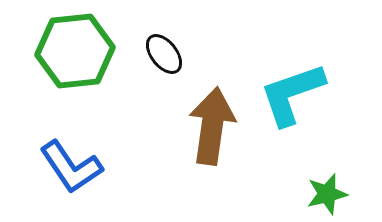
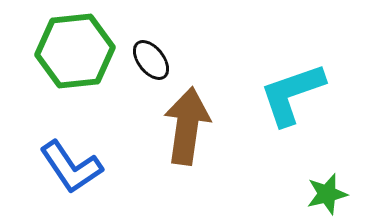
black ellipse: moved 13 px left, 6 px down
brown arrow: moved 25 px left
